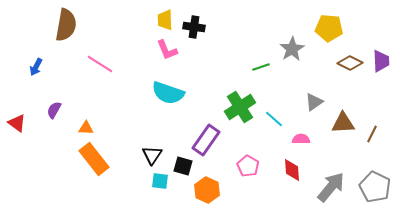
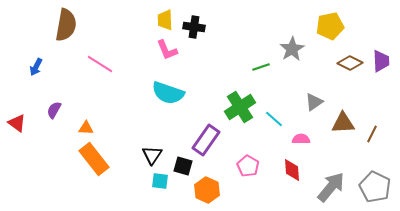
yellow pentagon: moved 1 px right, 2 px up; rotated 16 degrees counterclockwise
